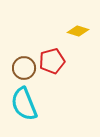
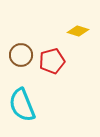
brown circle: moved 3 px left, 13 px up
cyan semicircle: moved 2 px left, 1 px down
